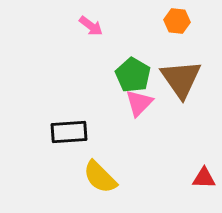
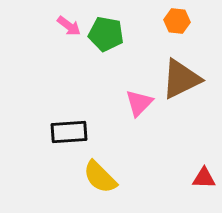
pink arrow: moved 22 px left
green pentagon: moved 27 px left, 41 px up; rotated 20 degrees counterclockwise
brown triangle: rotated 39 degrees clockwise
